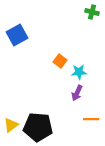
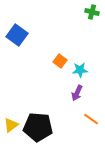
blue square: rotated 25 degrees counterclockwise
cyan star: moved 1 px right, 2 px up
orange line: rotated 35 degrees clockwise
